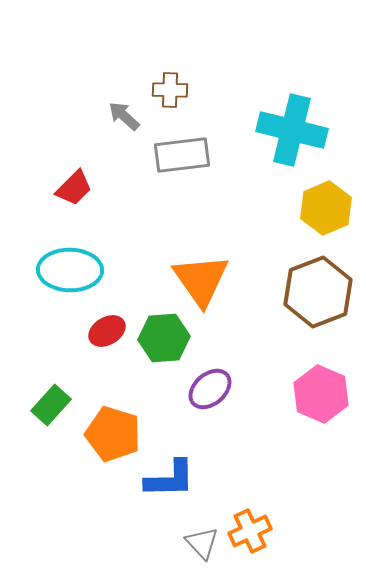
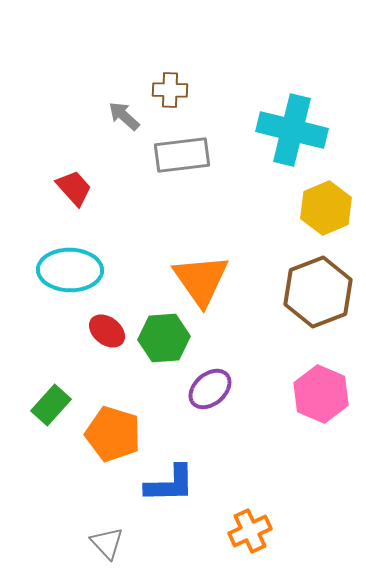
red trapezoid: rotated 87 degrees counterclockwise
red ellipse: rotated 69 degrees clockwise
blue L-shape: moved 5 px down
gray triangle: moved 95 px left
